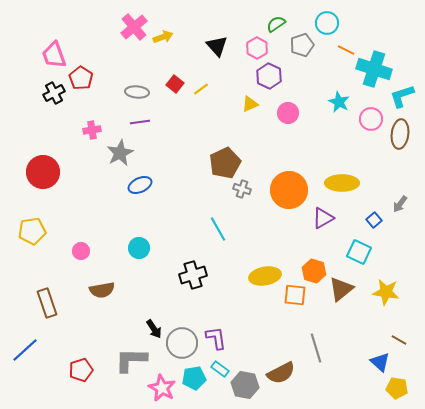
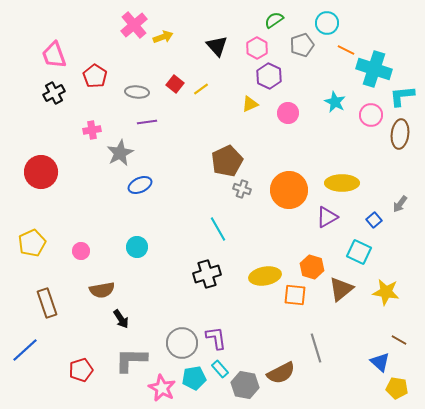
green semicircle at (276, 24): moved 2 px left, 4 px up
pink cross at (134, 27): moved 2 px up
red pentagon at (81, 78): moved 14 px right, 2 px up
cyan L-shape at (402, 96): rotated 12 degrees clockwise
cyan star at (339, 102): moved 4 px left
pink circle at (371, 119): moved 4 px up
purple line at (140, 122): moved 7 px right
brown pentagon at (225, 163): moved 2 px right, 2 px up
red circle at (43, 172): moved 2 px left
purple triangle at (323, 218): moved 4 px right, 1 px up
yellow pentagon at (32, 231): moved 12 px down; rotated 16 degrees counterclockwise
cyan circle at (139, 248): moved 2 px left, 1 px up
orange hexagon at (314, 271): moved 2 px left, 4 px up
black cross at (193, 275): moved 14 px right, 1 px up
black arrow at (154, 329): moved 33 px left, 10 px up
cyan rectangle at (220, 369): rotated 12 degrees clockwise
